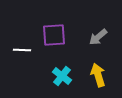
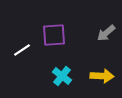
gray arrow: moved 8 px right, 4 px up
white line: rotated 36 degrees counterclockwise
yellow arrow: moved 4 px right, 1 px down; rotated 110 degrees clockwise
